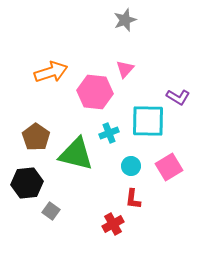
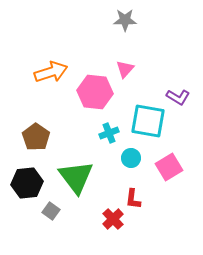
gray star: rotated 20 degrees clockwise
cyan square: rotated 9 degrees clockwise
green triangle: moved 23 px down; rotated 39 degrees clockwise
cyan circle: moved 8 px up
red cross: moved 5 px up; rotated 15 degrees counterclockwise
